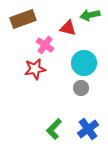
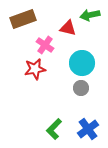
cyan circle: moved 2 px left
